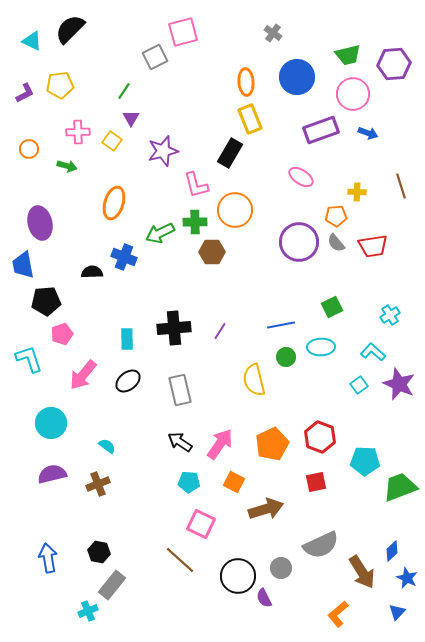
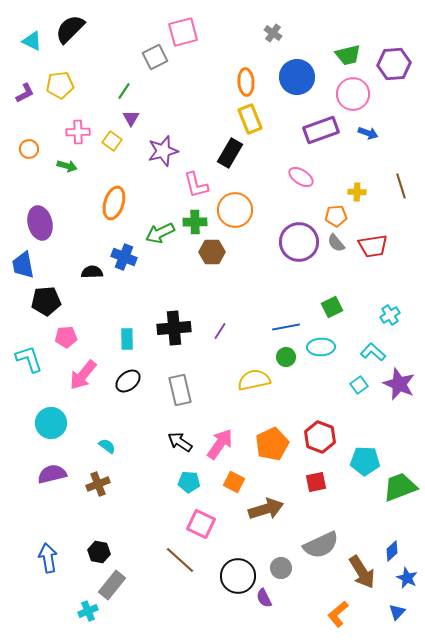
blue line at (281, 325): moved 5 px right, 2 px down
pink pentagon at (62, 334): moved 4 px right, 3 px down; rotated 15 degrees clockwise
yellow semicircle at (254, 380): rotated 92 degrees clockwise
